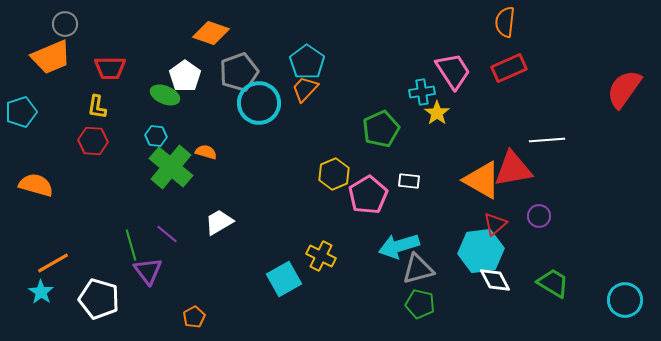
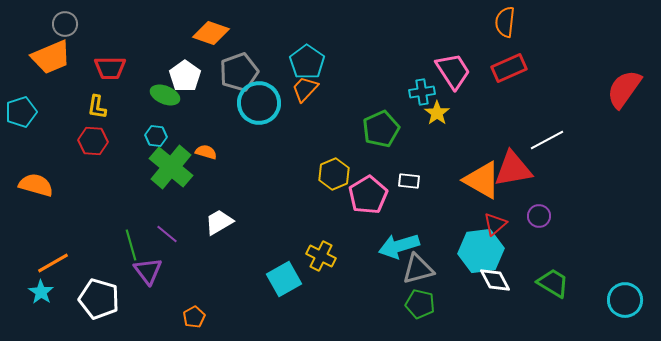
white line at (547, 140): rotated 24 degrees counterclockwise
